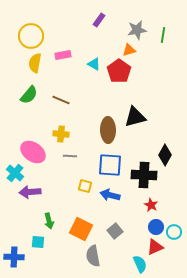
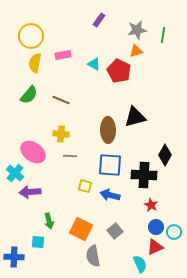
orange triangle: moved 7 px right, 1 px down
red pentagon: rotated 10 degrees counterclockwise
